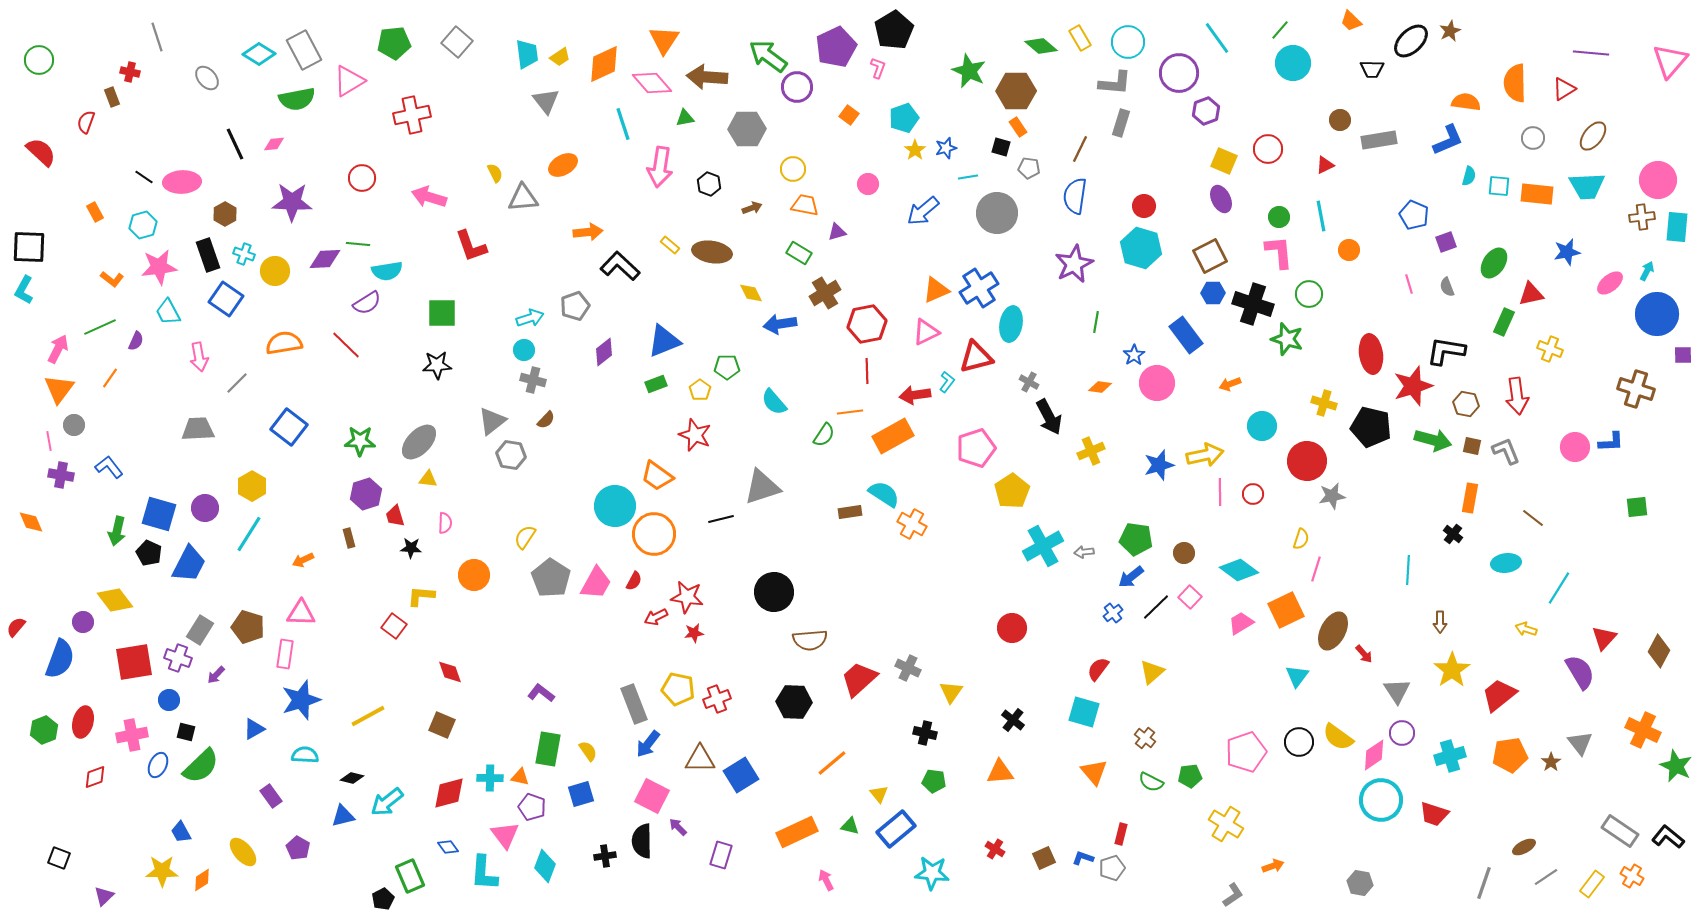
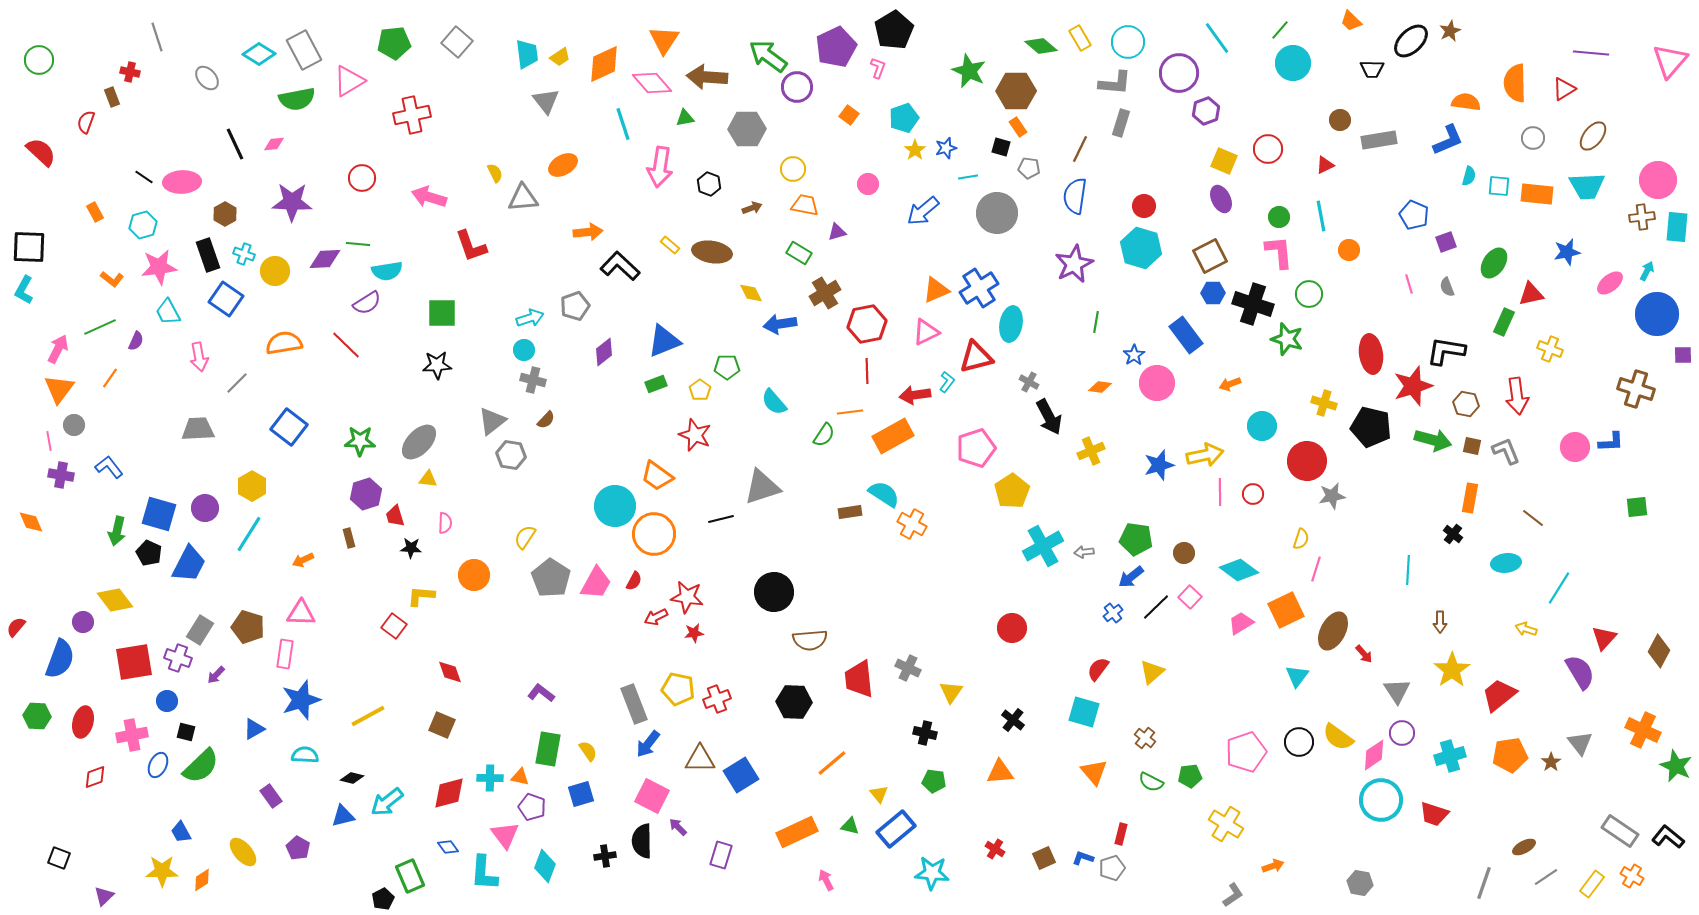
red trapezoid at (859, 679): rotated 54 degrees counterclockwise
blue circle at (169, 700): moved 2 px left, 1 px down
green hexagon at (44, 730): moved 7 px left, 14 px up; rotated 24 degrees clockwise
